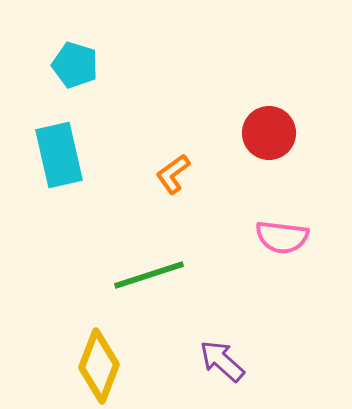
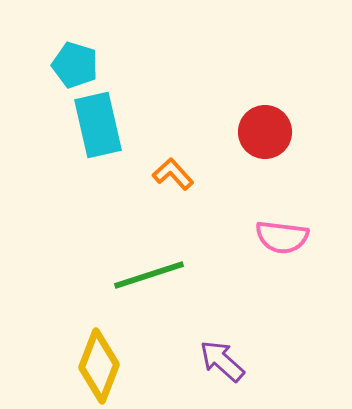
red circle: moved 4 px left, 1 px up
cyan rectangle: moved 39 px right, 30 px up
orange L-shape: rotated 84 degrees clockwise
